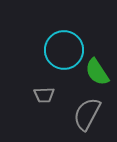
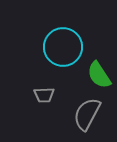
cyan circle: moved 1 px left, 3 px up
green semicircle: moved 2 px right, 3 px down
